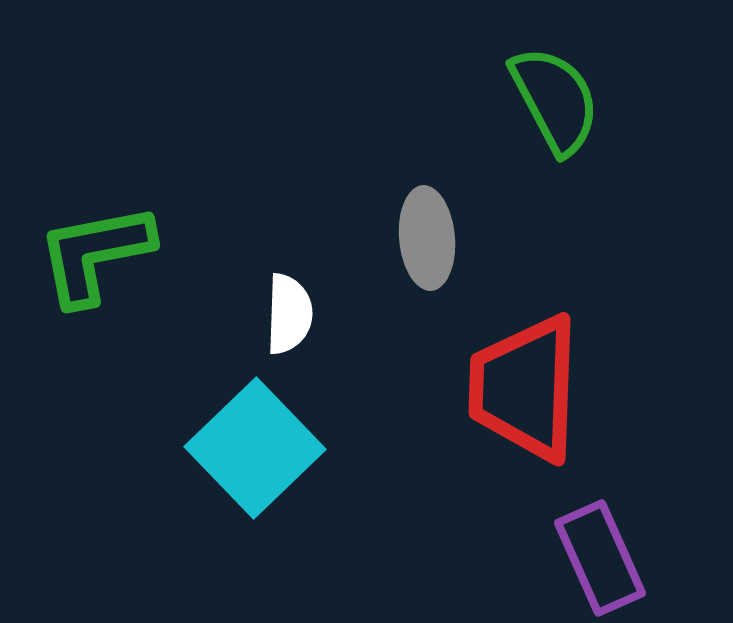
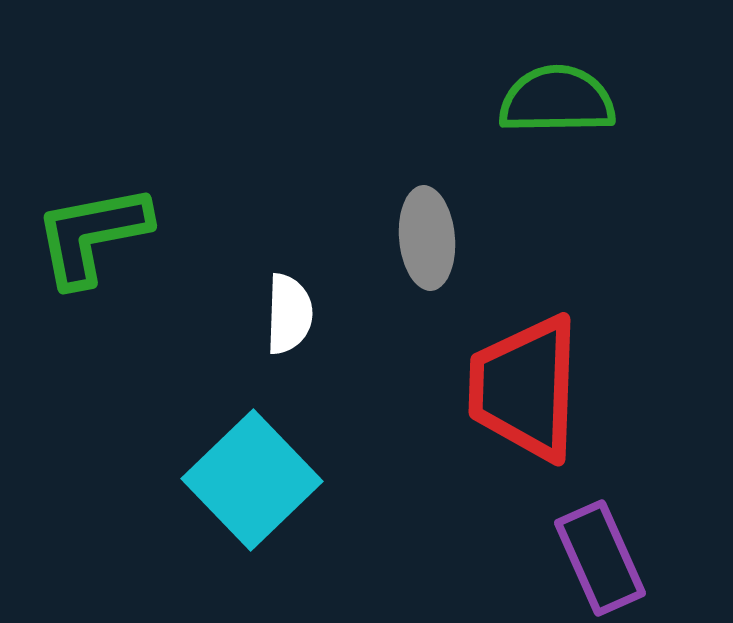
green semicircle: moved 2 px right; rotated 63 degrees counterclockwise
green L-shape: moved 3 px left, 19 px up
cyan square: moved 3 px left, 32 px down
